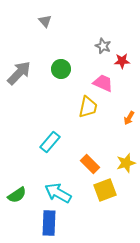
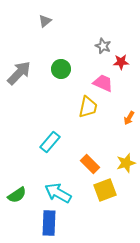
gray triangle: rotated 32 degrees clockwise
red star: moved 1 px left, 1 px down
